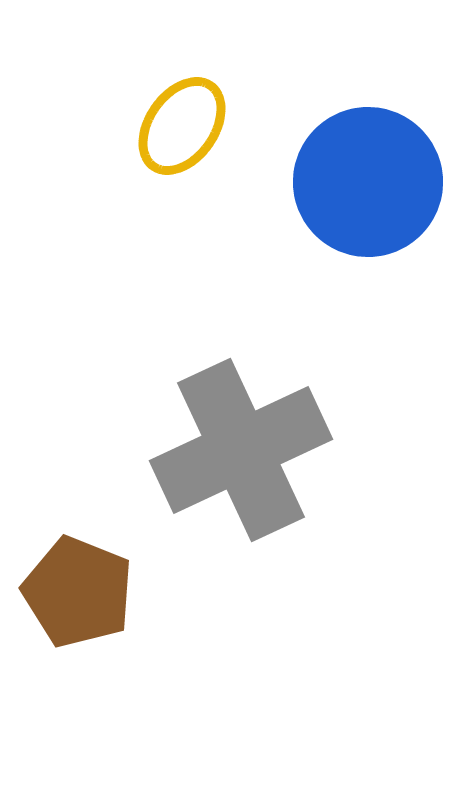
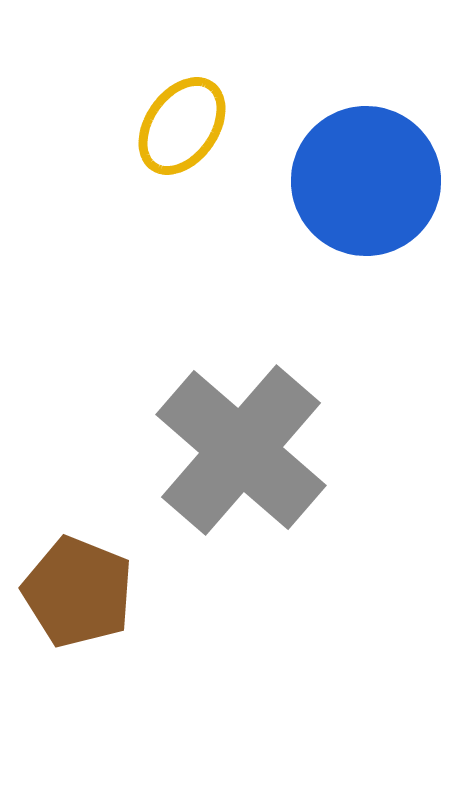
blue circle: moved 2 px left, 1 px up
gray cross: rotated 24 degrees counterclockwise
